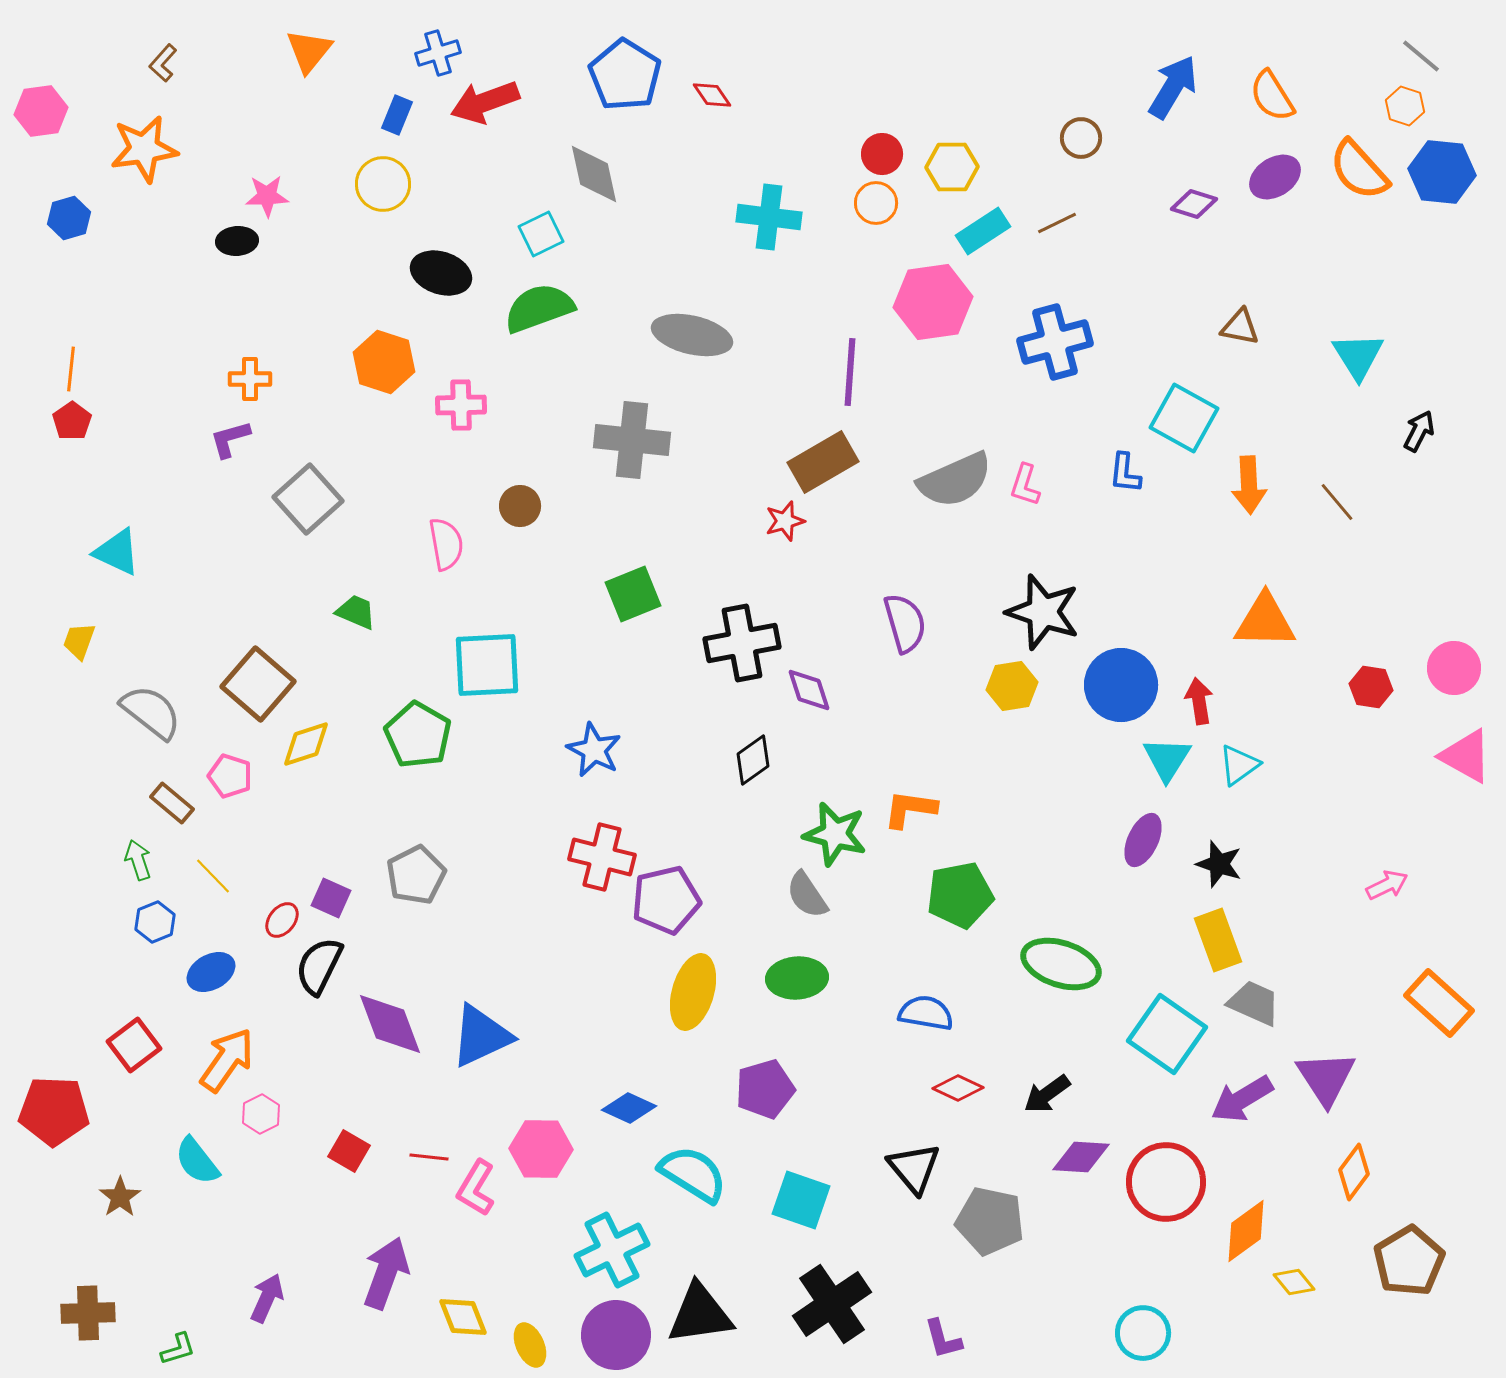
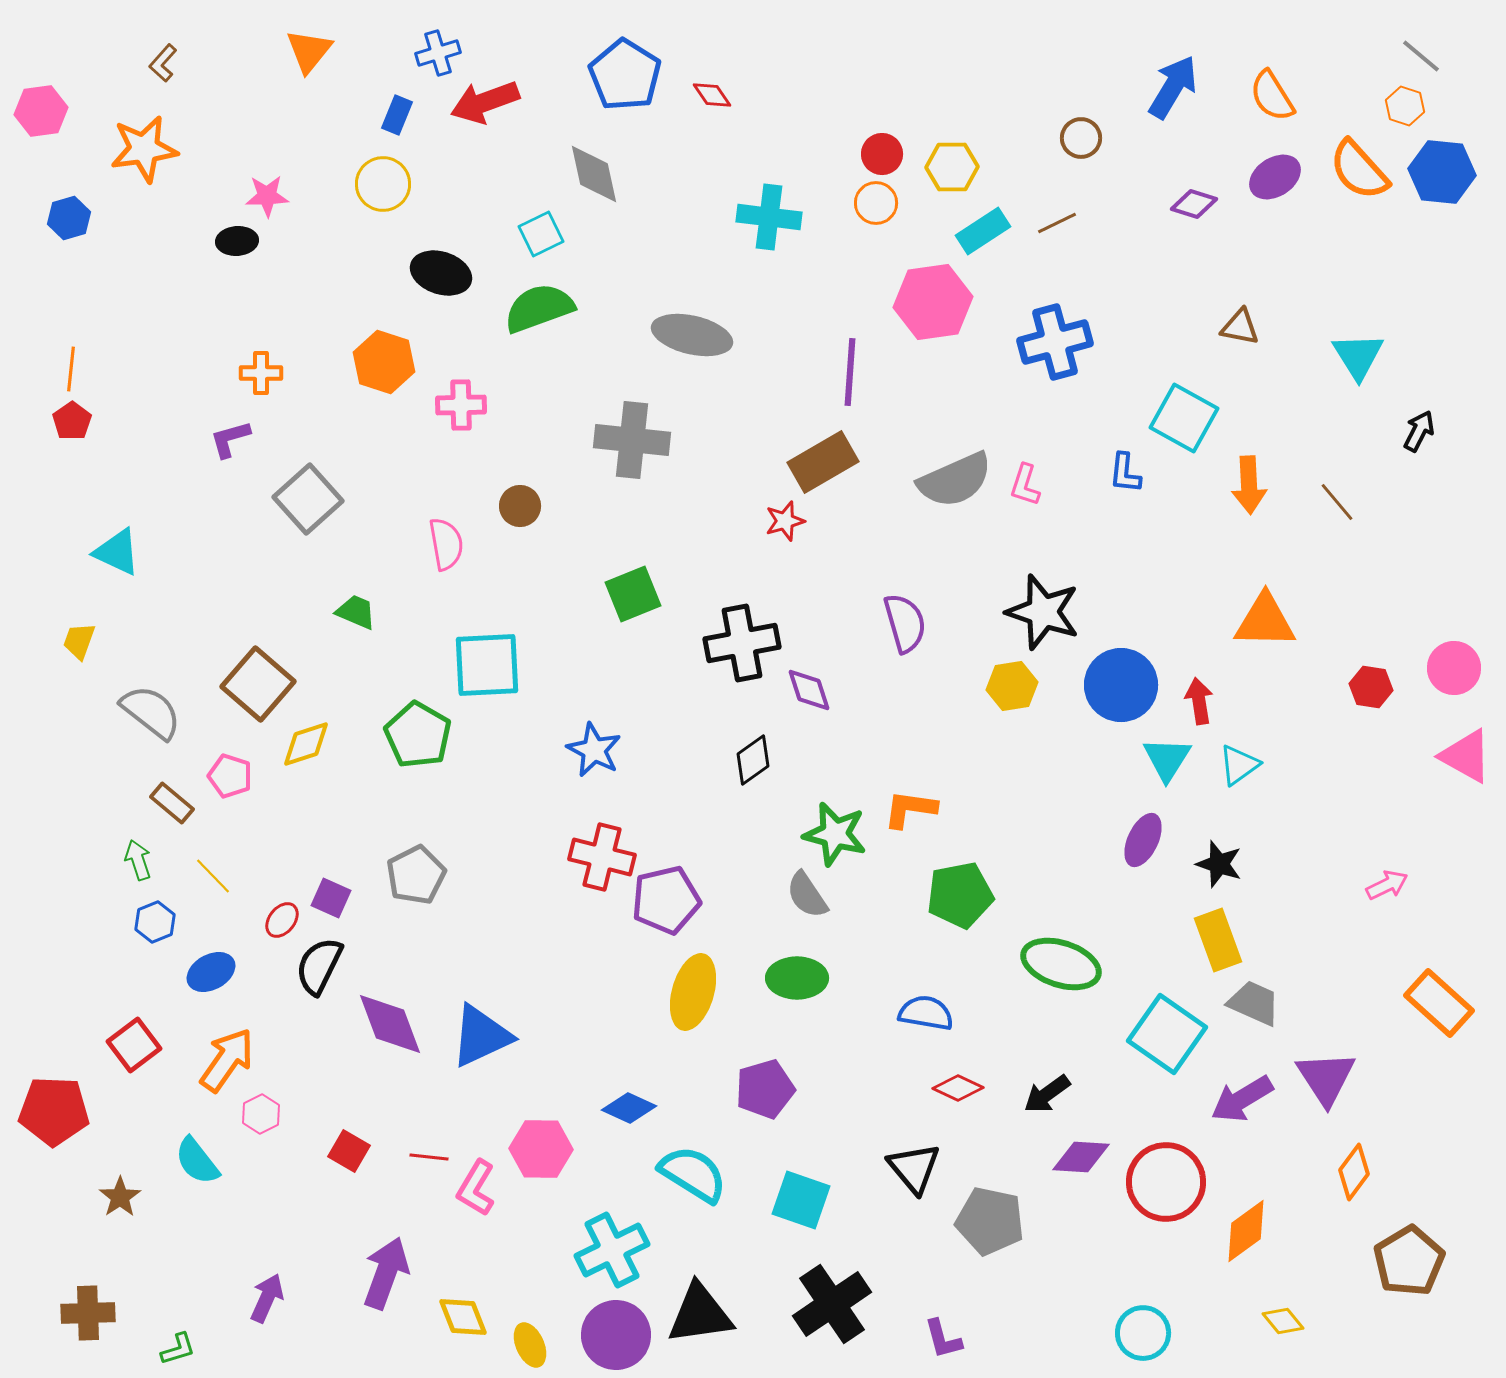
orange cross at (250, 379): moved 11 px right, 6 px up
green ellipse at (797, 978): rotated 4 degrees clockwise
yellow diamond at (1294, 1282): moved 11 px left, 39 px down
